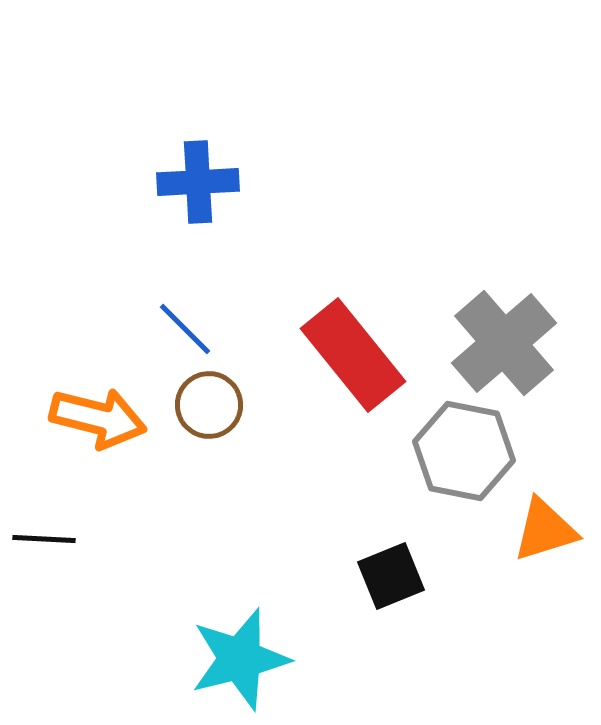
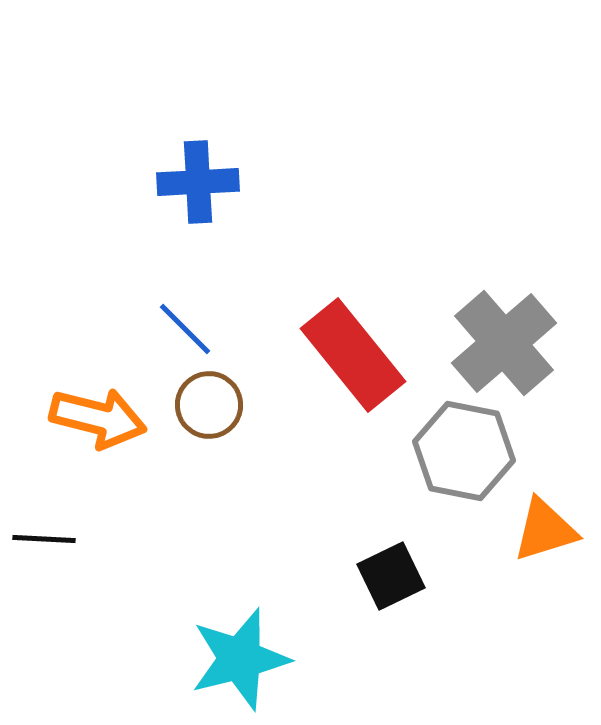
black square: rotated 4 degrees counterclockwise
